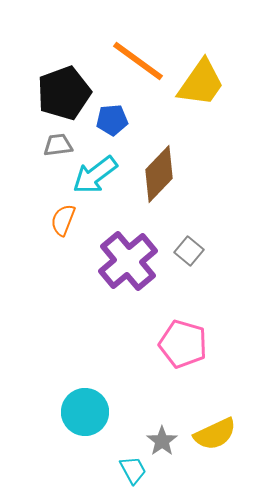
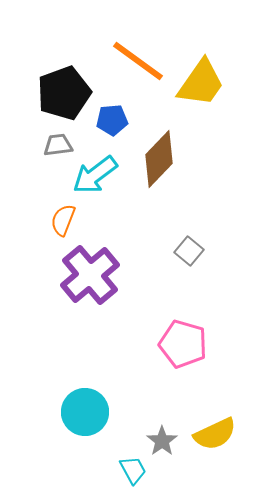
brown diamond: moved 15 px up
purple cross: moved 38 px left, 14 px down
